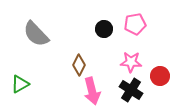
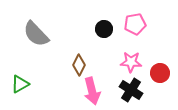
red circle: moved 3 px up
